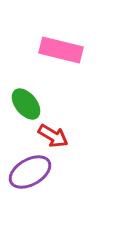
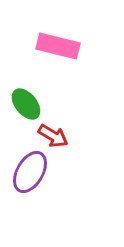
pink rectangle: moved 3 px left, 4 px up
purple ellipse: rotated 30 degrees counterclockwise
